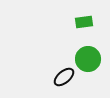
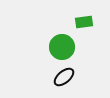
green circle: moved 26 px left, 12 px up
